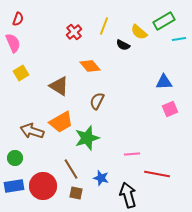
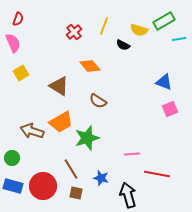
yellow semicircle: moved 2 px up; rotated 24 degrees counterclockwise
blue triangle: rotated 24 degrees clockwise
brown semicircle: moved 1 px right; rotated 84 degrees counterclockwise
green circle: moved 3 px left
blue rectangle: moved 1 px left; rotated 24 degrees clockwise
